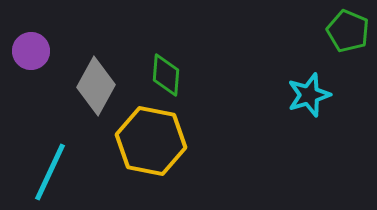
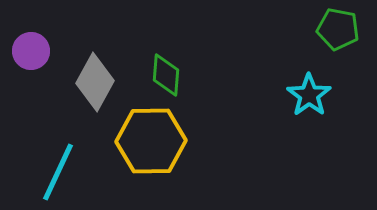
green pentagon: moved 10 px left, 2 px up; rotated 12 degrees counterclockwise
gray diamond: moved 1 px left, 4 px up
cyan star: rotated 18 degrees counterclockwise
yellow hexagon: rotated 12 degrees counterclockwise
cyan line: moved 8 px right
